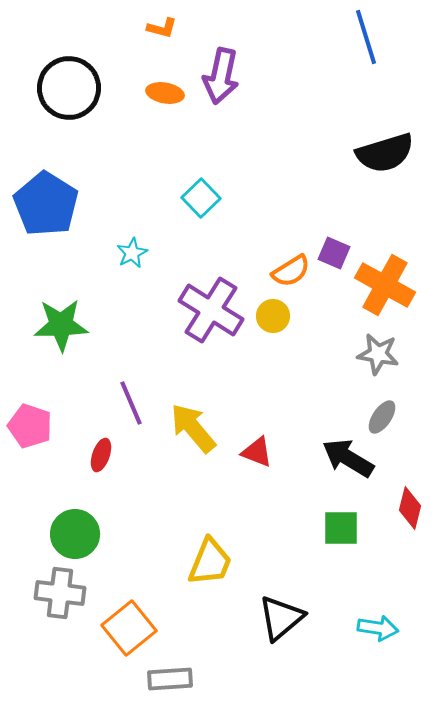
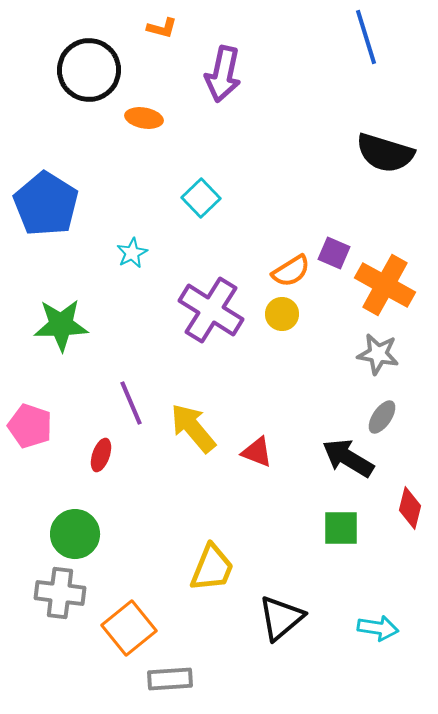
purple arrow: moved 2 px right, 2 px up
black circle: moved 20 px right, 18 px up
orange ellipse: moved 21 px left, 25 px down
black semicircle: rotated 34 degrees clockwise
yellow circle: moved 9 px right, 2 px up
yellow trapezoid: moved 2 px right, 6 px down
